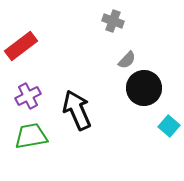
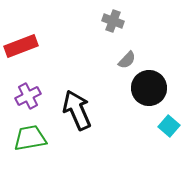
red rectangle: rotated 16 degrees clockwise
black circle: moved 5 px right
green trapezoid: moved 1 px left, 2 px down
